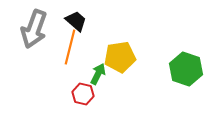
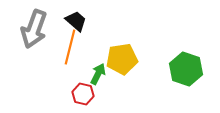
yellow pentagon: moved 2 px right, 2 px down
